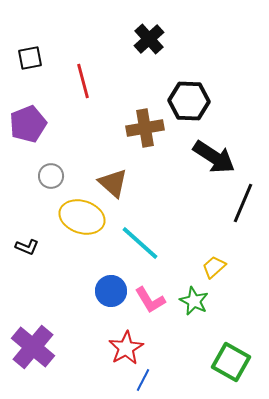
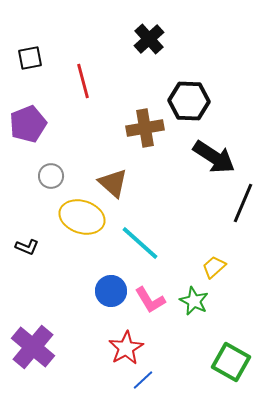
blue line: rotated 20 degrees clockwise
